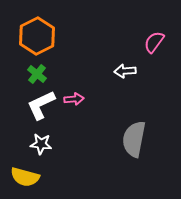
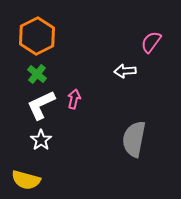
pink semicircle: moved 3 px left
pink arrow: rotated 72 degrees counterclockwise
white star: moved 4 px up; rotated 30 degrees clockwise
yellow semicircle: moved 1 px right, 3 px down
